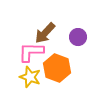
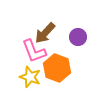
pink L-shape: moved 3 px right, 1 px up; rotated 112 degrees counterclockwise
